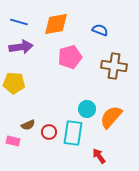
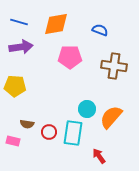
pink pentagon: rotated 15 degrees clockwise
yellow pentagon: moved 1 px right, 3 px down
brown semicircle: moved 1 px left, 1 px up; rotated 32 degrees clockwise
